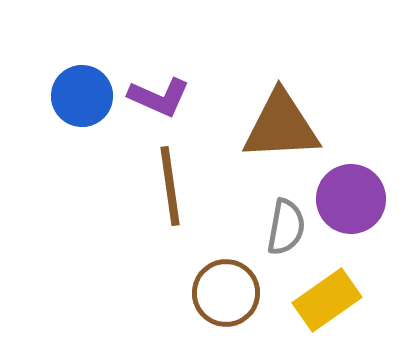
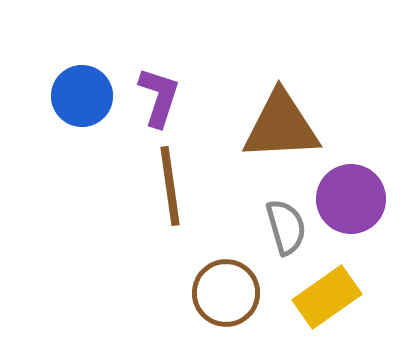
purple L-shape: rotated 96 degrees counterclockwise
gray semicircle: rotated 26 degrees counterclockwise
yellow rectangle: moved 3 px up
